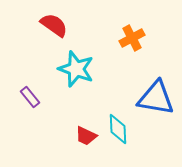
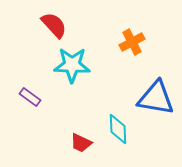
red semicircle: rotated 12 degrees clockwise
orange cross: moved 4 px down
cyan star: moved 4 px left, 4 px up; rotated 18 degrees counterclockwise
purple rectangle: rotated 15 degrees counterclockwise
red trapezoid: moved 5 px left, 7 px down
